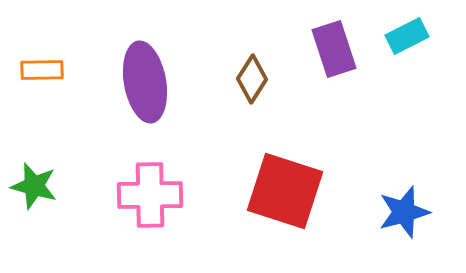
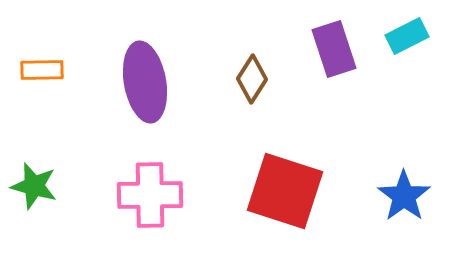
blue star: moved 16 px up; rotated 20 degrees counterclockwise
